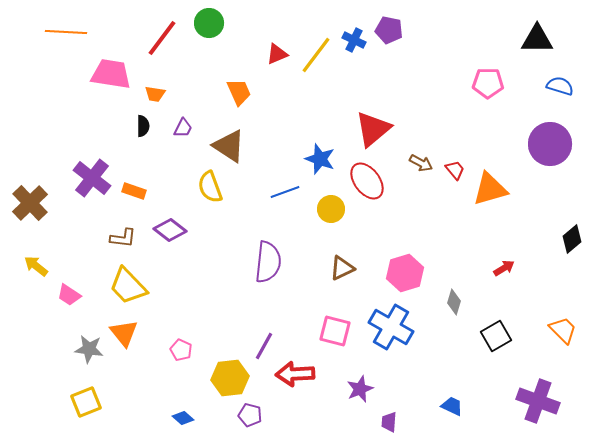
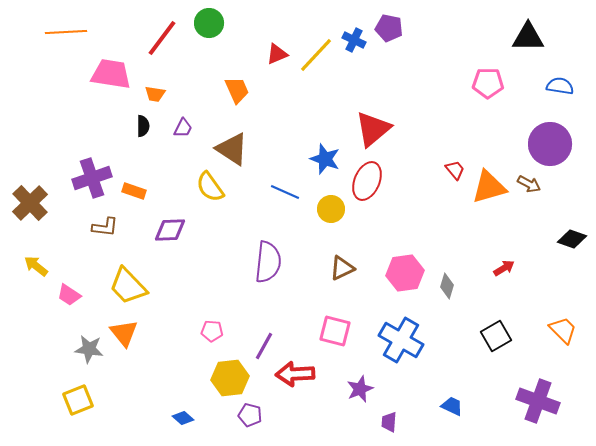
purple pentagon at (389, 30): moved 2 px up
orange line at (66, 32): rotated 6 degrees counterclockwise
black triangle at (537, 39): moved 9 px left, 2 px up
yellow line at (316, 55): rotated 6 degrees clockwise
blue semicircle at (560, 86): rotated 8 degrees counterclockwise
orange trapezoid at (239, 92): moved 2 px left, 2 px up
brown triangle at (229, 146): moved 3 px right, 3 px down
blue star at (320, 159): moved 5 px right
brown arrow at (421, 163): moved 108 px right, 21 px down
purple cross at (92, 178): rotated 33 degrees clockwise
red ellipse at (367, 181): rotated 60 degrees clockwise
yellow semicircle at (210, 187): rotated 16 degrees counterclockwise
orange triangle at (490, 189): moved 1 px left, 2 px up
blue line at (285, 192): rotated 44 degrees clockwise
purple diamond at (170, 230): rotated 40 degrees counterclockwise
brown L-shape at (123, 238): moved 18 px left, 11 px up
black diamond at (572, 239): rotated 60 degrees clockwise
pink hexagon at (405, 273): rotated 9 degrees clockwise
gray diamond at (454, 302): moved 7 px left, 16 px up
blue cross at (391, 327): moved 10 px right, 13 px down
pink pentagon at (181, 350): moved 31 px right, 19 px up; rotated 20 degrees counterclockwise
yellow square at (86, 402): moved 8 px left, 2 px up
